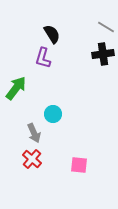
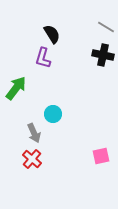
black cross: moved 1 px down; rotated 20 degrees clockwise
pink square: moved 22 px right, 9 px up; rotated 18 degrees counterclockwise
